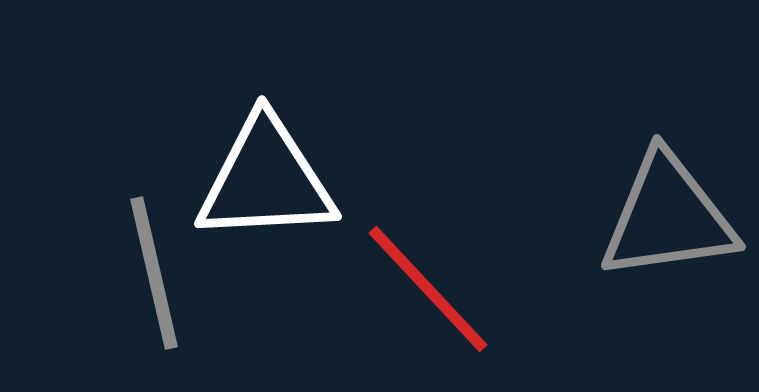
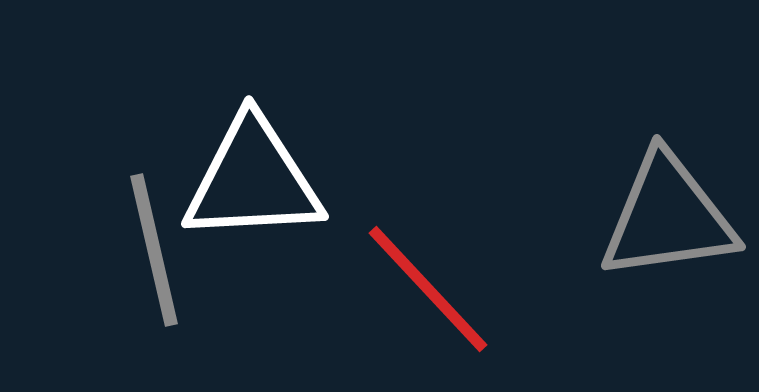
white triangle: moved 13 px left
gray line: moved 23 px up
